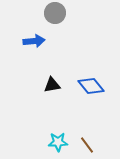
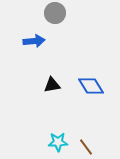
blue diamond: rotated 8 degrees clockwise
brown line: moved 1 px left, 2 px down
